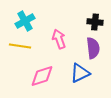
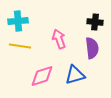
cyan cross: moved 7 px left; rotated 24 degrees clockwise
purple semicircle: moved 1 px left
blue triangle: moved 5 px left, 2 px down; rotated 10 degrees clockwise
